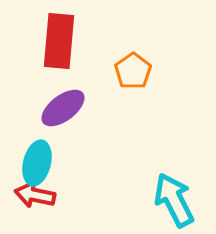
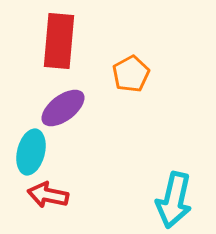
orange pentagon: moved 2 px left, 3 px down; rotated 6 degrees clockwise
cyan ellipse: moved 6 px left, 11 px up
red arrow: moved 13 px right
cyan arrow: rotated 140 degrees counterclockwise
